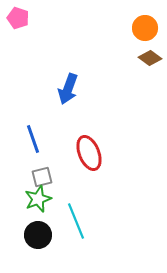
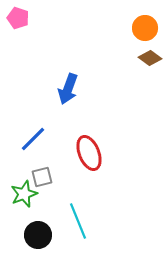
blue line: rotated 64 degrees clockwise
green star: moved 14 px left, 5 px up
cyan line: moved 2 px right
